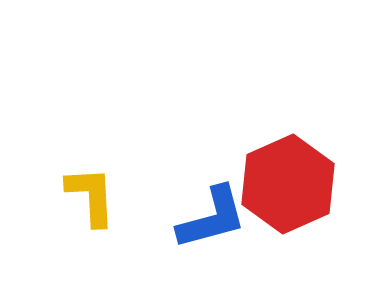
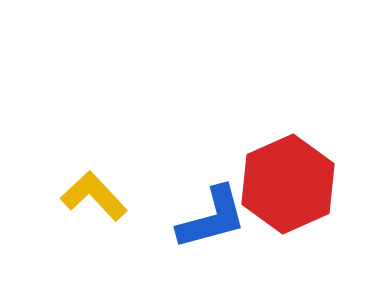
yellow L-shape: moved 3 px right; rotated 40 degrees counterclockwise
